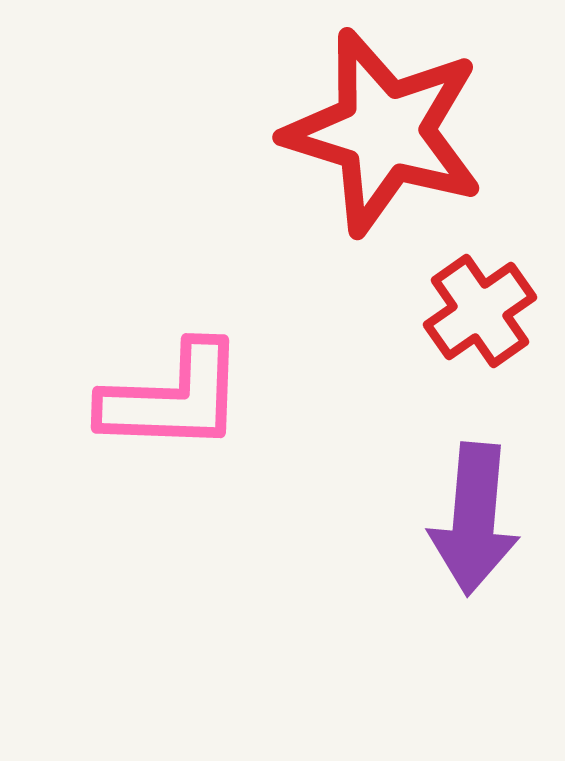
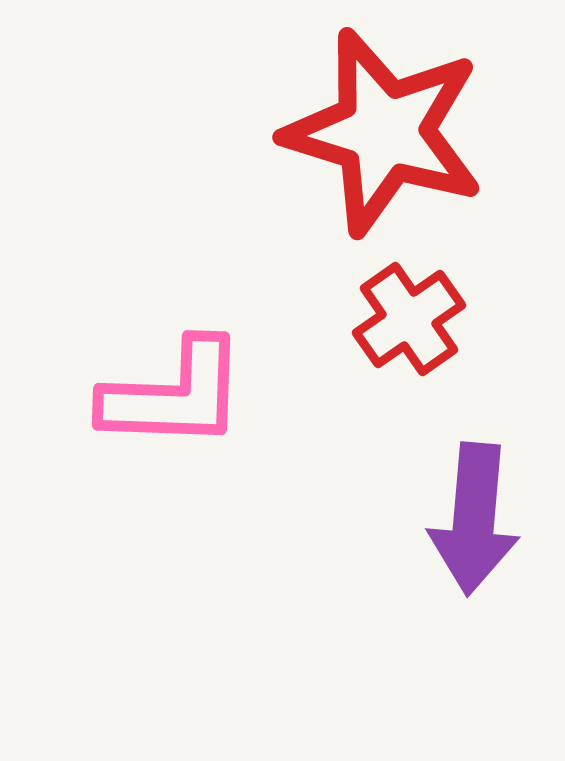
red cross: moved 71 px left, 8 px down
pink L-shape: moved 1 px right, 3 px up
